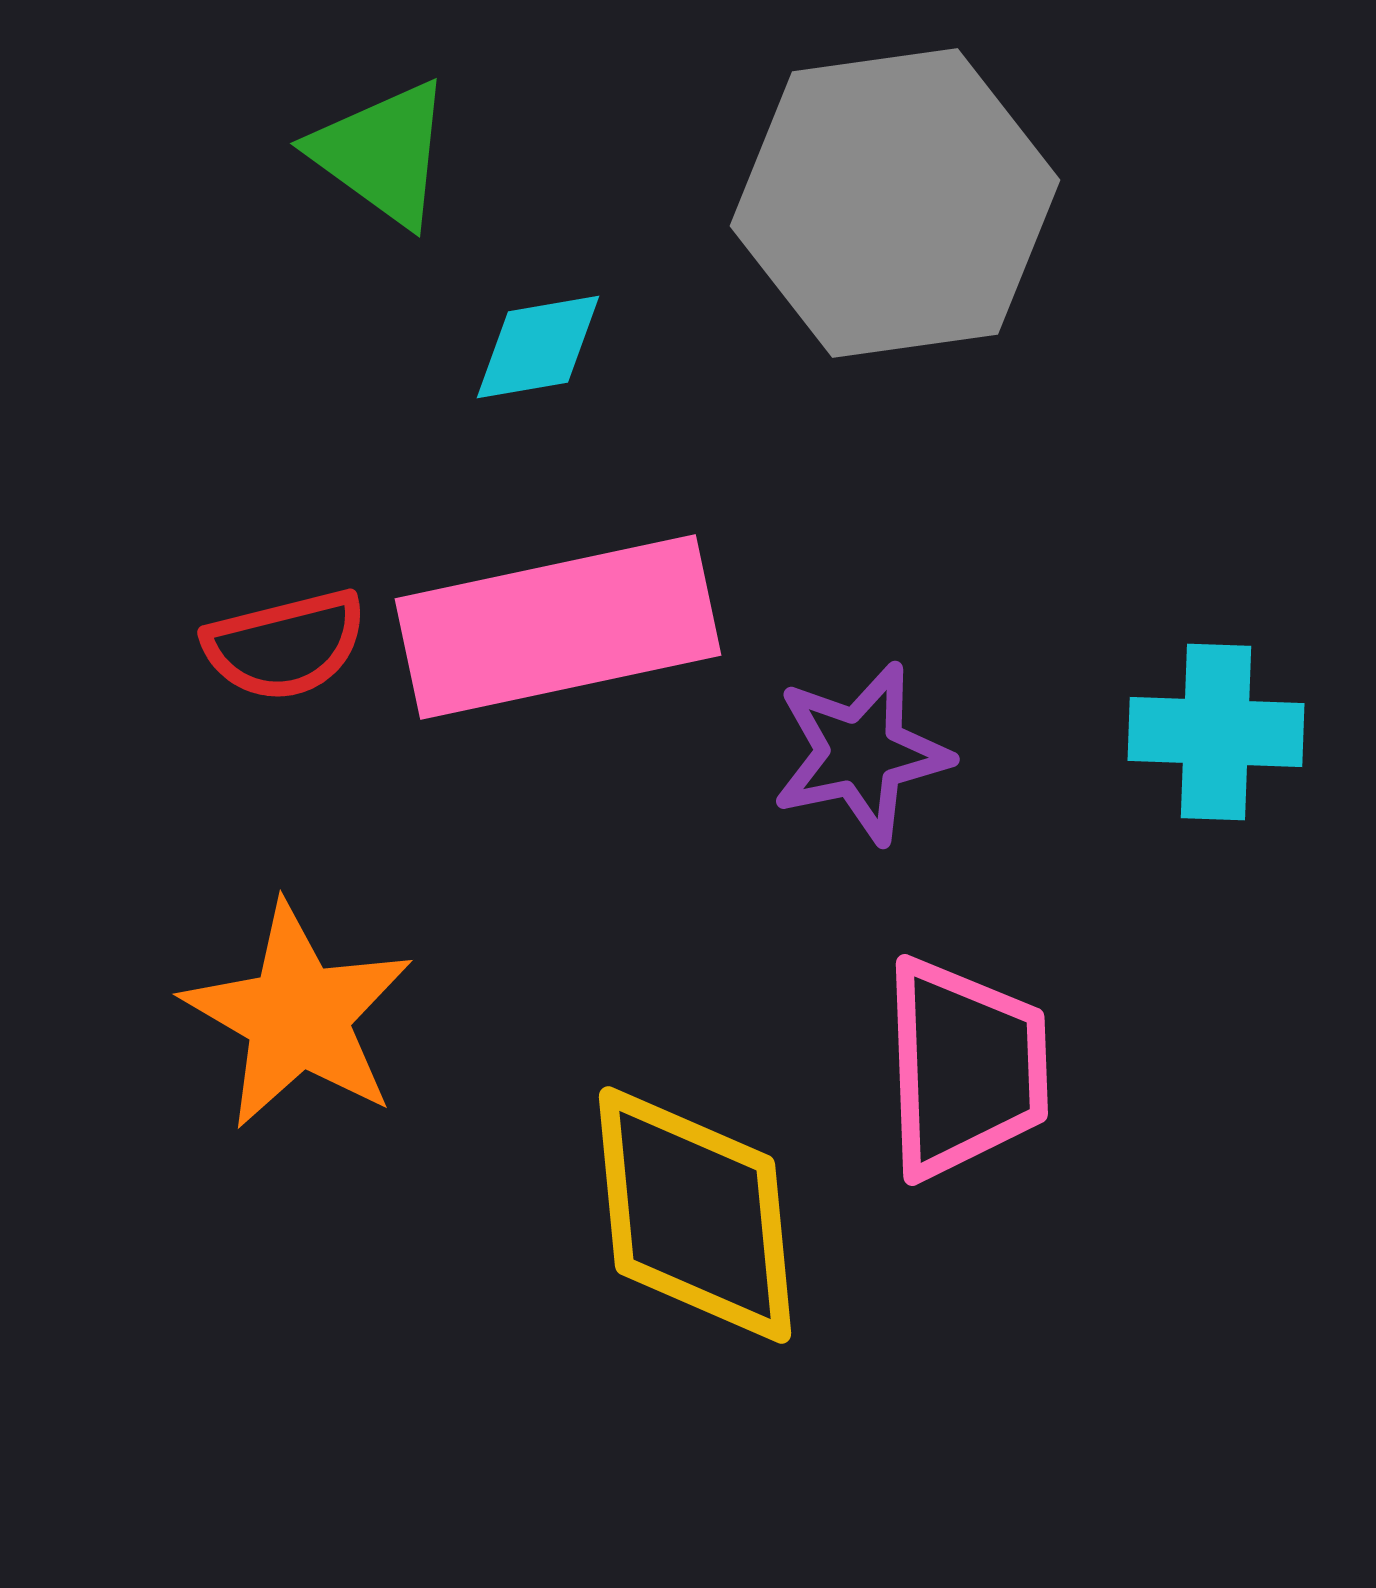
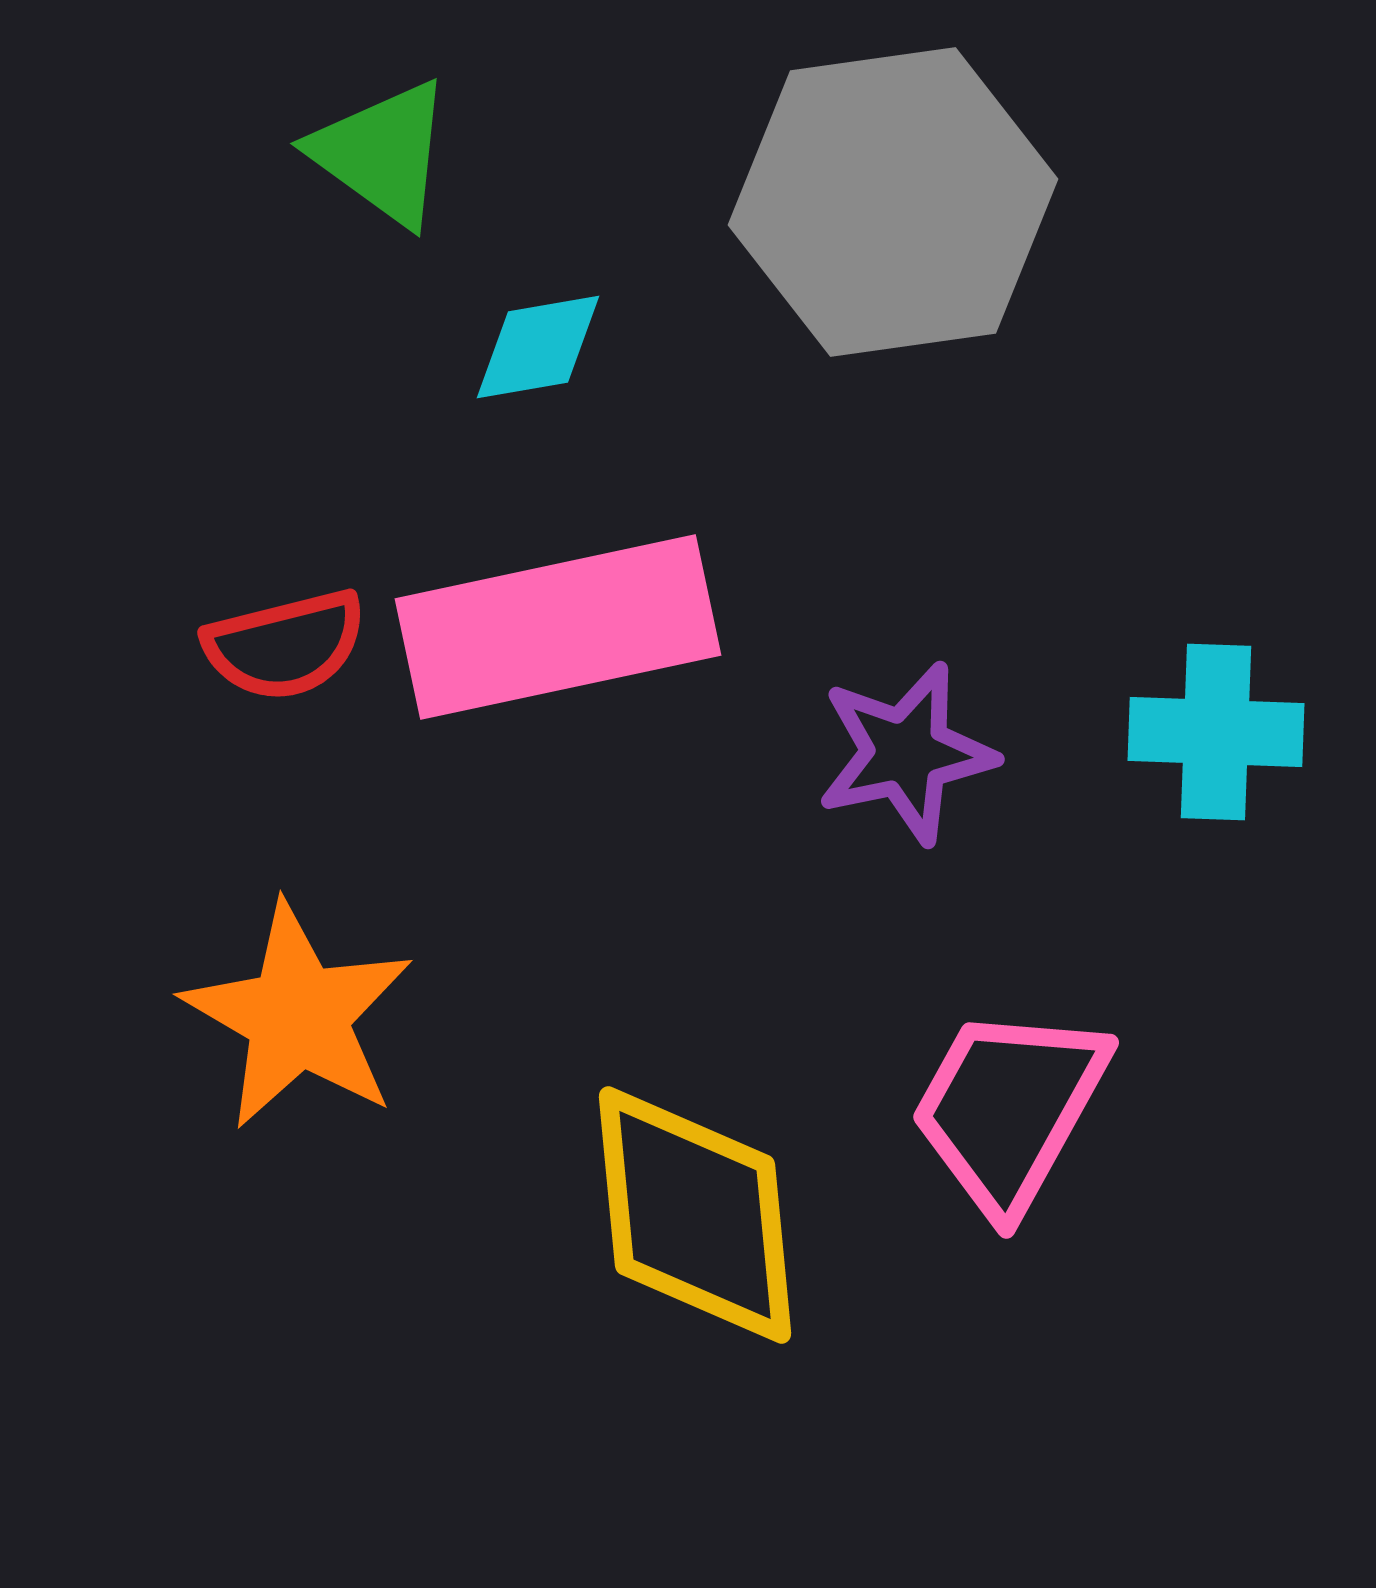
gray hexagon: moved 2 px left, 1 px up
purple star: moved 45 px right
pink trapezoid: moved 44 px right, 41 px down; rotated 149 degrees counterclockwise
